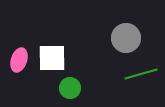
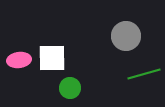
gray circle: moved 2 px up
pink ellipse: rotated 65 degrees clockwise
green line: moved 3 px right
